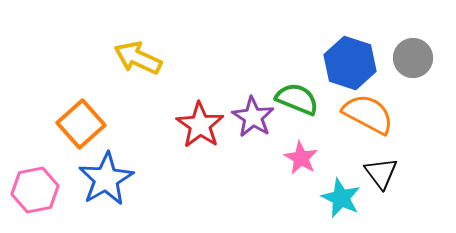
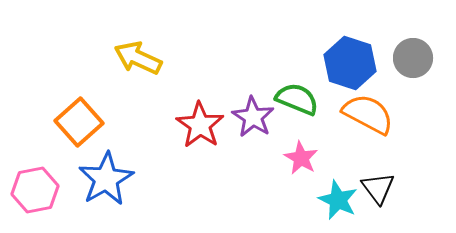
orange square: moved 2 px left, 2 px up
black triangle: moved 3 px left, 15 px down
cyan star: moved 3 px left, 2 px down
